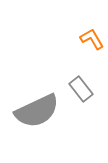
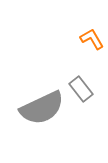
gray semicircle: moved 5 px right, 3 px up
